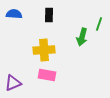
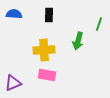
green arrow: moved 4 px left, 4 px down
